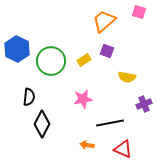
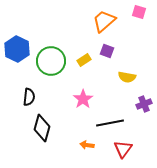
pink star: rotated 24 degrees counterclockwise
black diamond: moved 4 px down; rotated 12 degrees counterclockwise
red triangle: rotated 42 degrees clockwise
